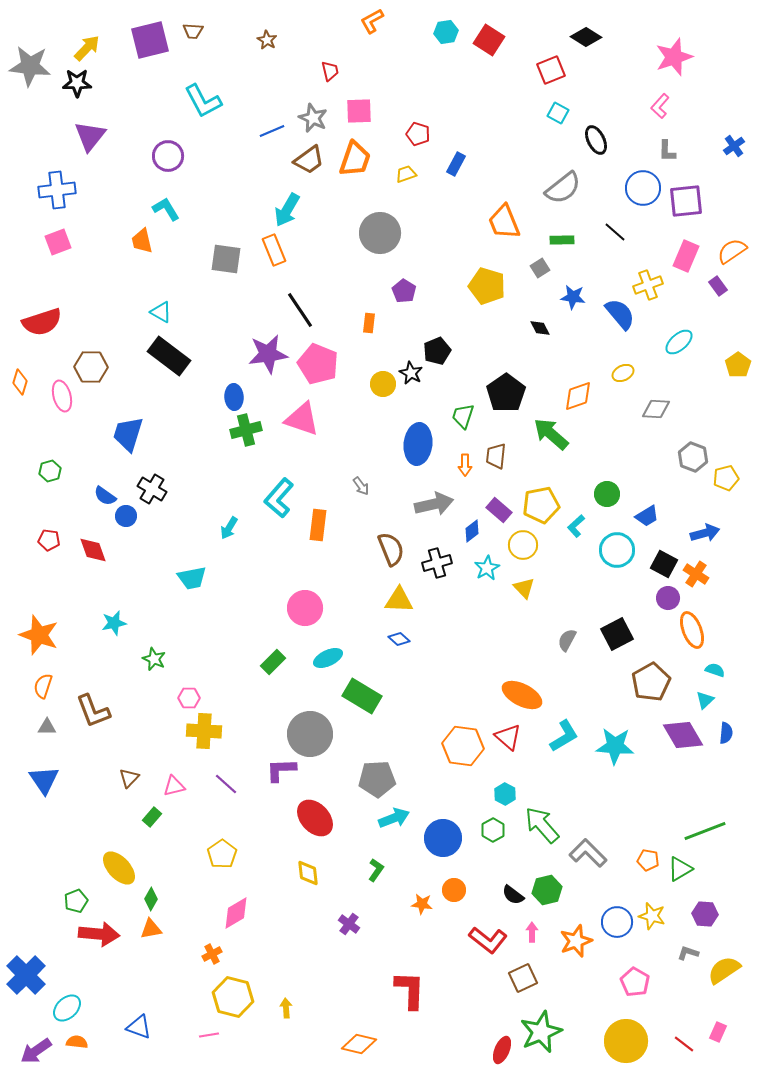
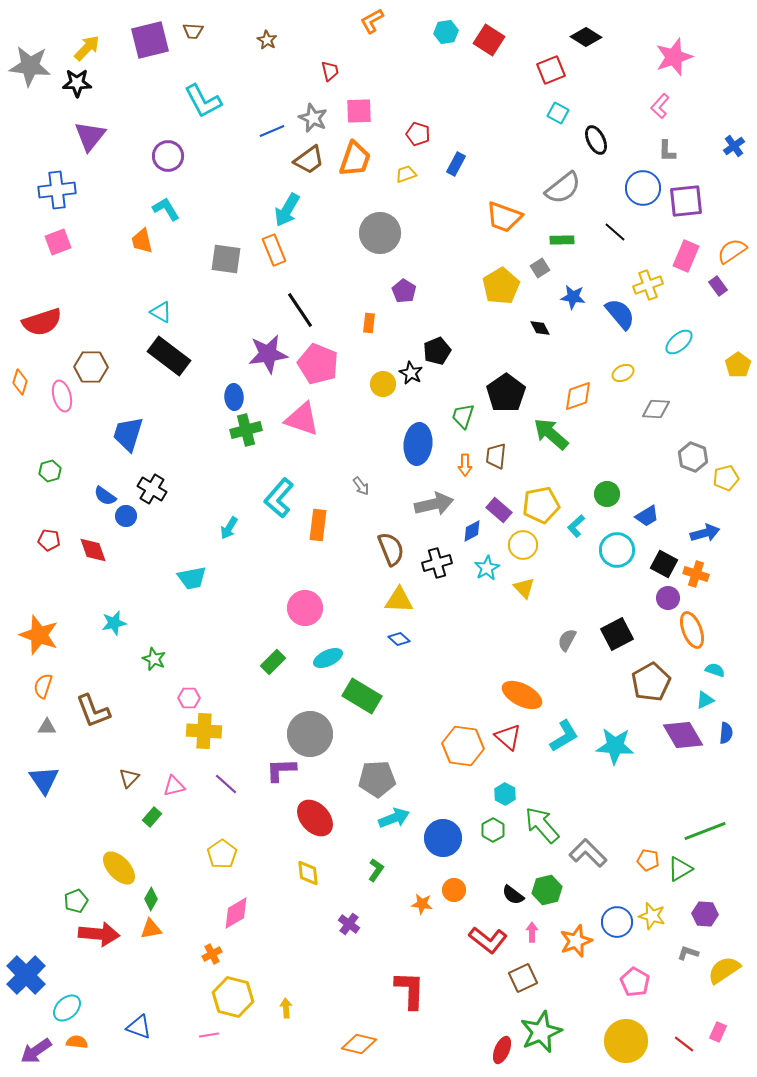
orange trapezoid at (504, 222): moved 5 px up; rotated 48 degrees counterclockwise
yellow pentagon at (487, 286): moved 14 px right; rotated 24 degrees clockwise
blue diamond at (472, 531): rotated 10 degrees clockwise
orange cross at (696, 574): rotated 15 degrees counterclockwise
cyan triangle at (705, 700): rotated 18 degrees clockwise
